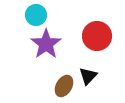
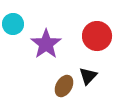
cyan circle: moved 23 px left, 9 px down
